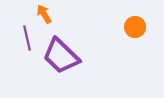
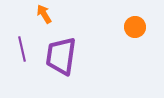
purple line: moved 5 px left, 11 px down
purple trapezoid: rotated 54 degrees clockwise
